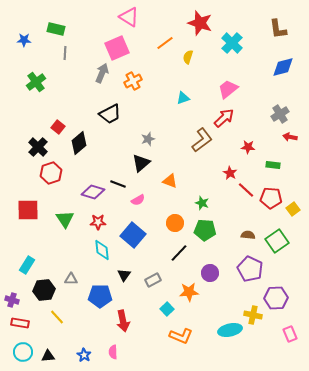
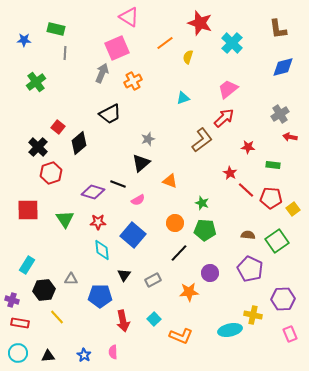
purple hexagon at (276, 298): moved 7 px right, 1 px down
cyan square at (167, 309): moved 13 px left, 10 px down
cyan circle at (23, 352): moved 5 px left, 1 px down
